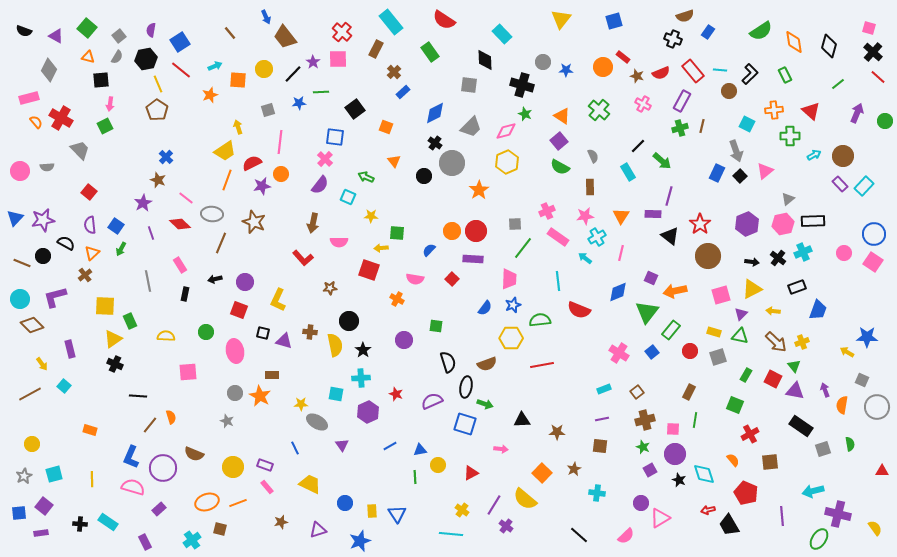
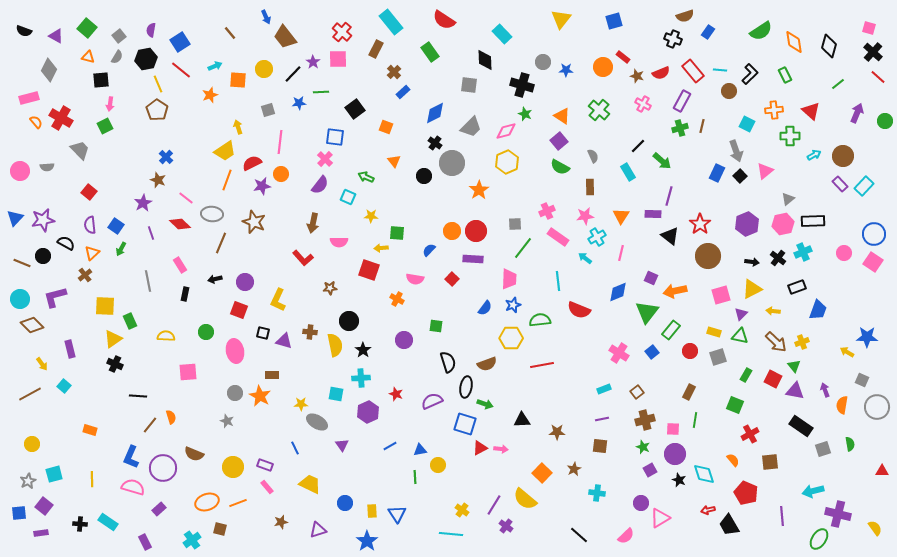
red triangle at (471, 473): moved 9 px right, 25 px up
gray star at (24, 476): moved 4 px right, 5 px down
blue star at (360, 541): moved 7 px right; rotated 15 degrees counterclockwise
